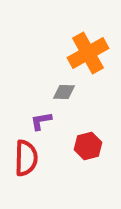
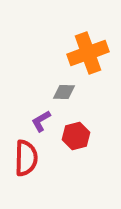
orange cross: rotated 9 degrees clockwise
purple L-shape: rotated 20 degrees counterclockwise
red hexagon: moved 12 px left, 10 px up
